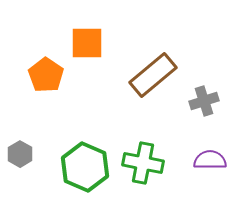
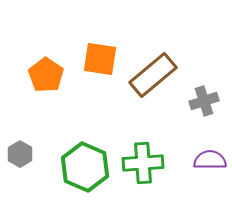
orange square: moved 13 px right, 16 px down; rotated 9 degrees clockwise
green cross: rotated 15 degrees counterclockwise
